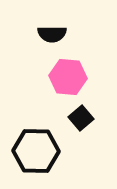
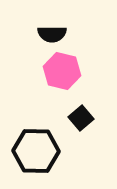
pink hexagon: moved 6 px left, 6 px up; rotated 9 degrees clockwise
